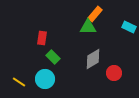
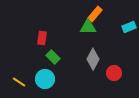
cyan rectangle: rotated 48 degrees counterclockwise
gray diamond: rotated 30 degrees counterclockwise
